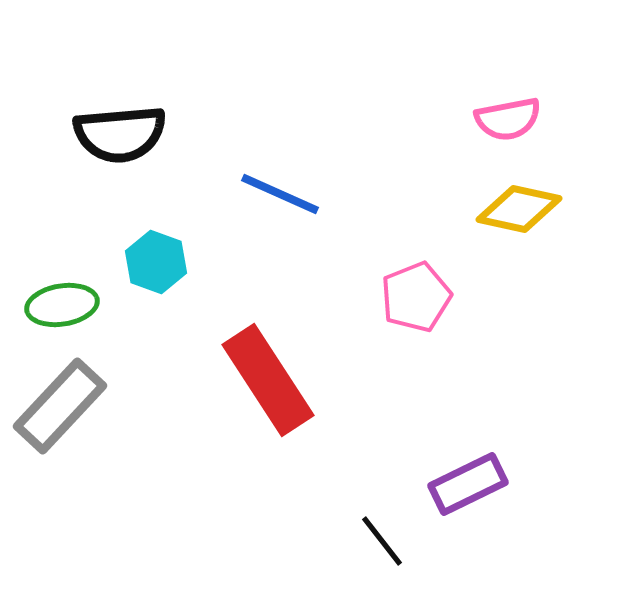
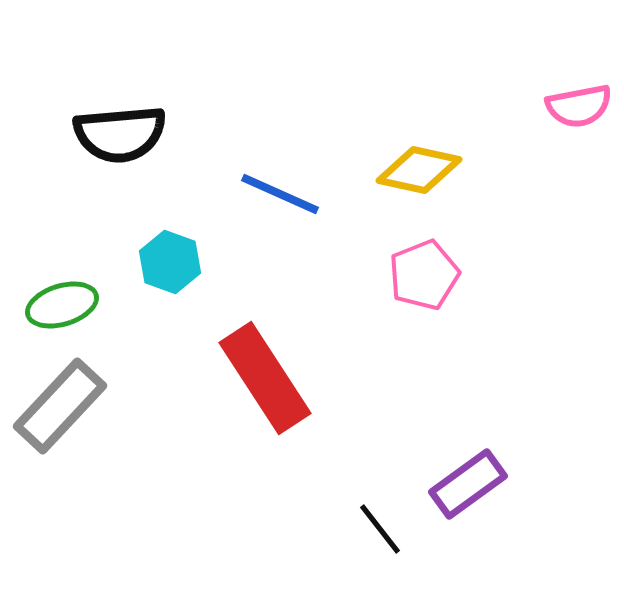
pink semicircle: moved 71 px right, 13 px up
yellow diamond: moved 100 px left, 39 px up
cyan hexagon: moved 14 px right
pink pentagon: moved 8 px right, 22 px up
green ellipse: rotated 8 degrees counterclockwise
red rectangle: moved 3 px left, 2 px up
purple rectangle: rotated 10 degrees counterclockwise
black line: moved 2 px left, 12 px up
